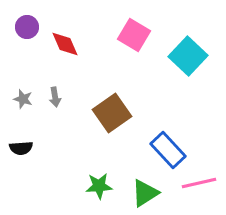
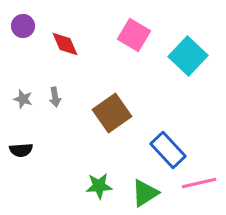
purple circle: moved 4 px left, 1 px up
black semicircle: moved 2 px down
